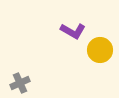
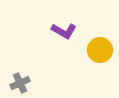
purple L-shape: moved 9 px left
